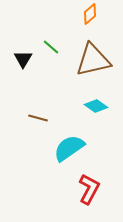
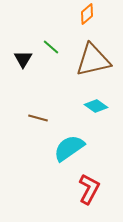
orange diamond: moved 3 px left
